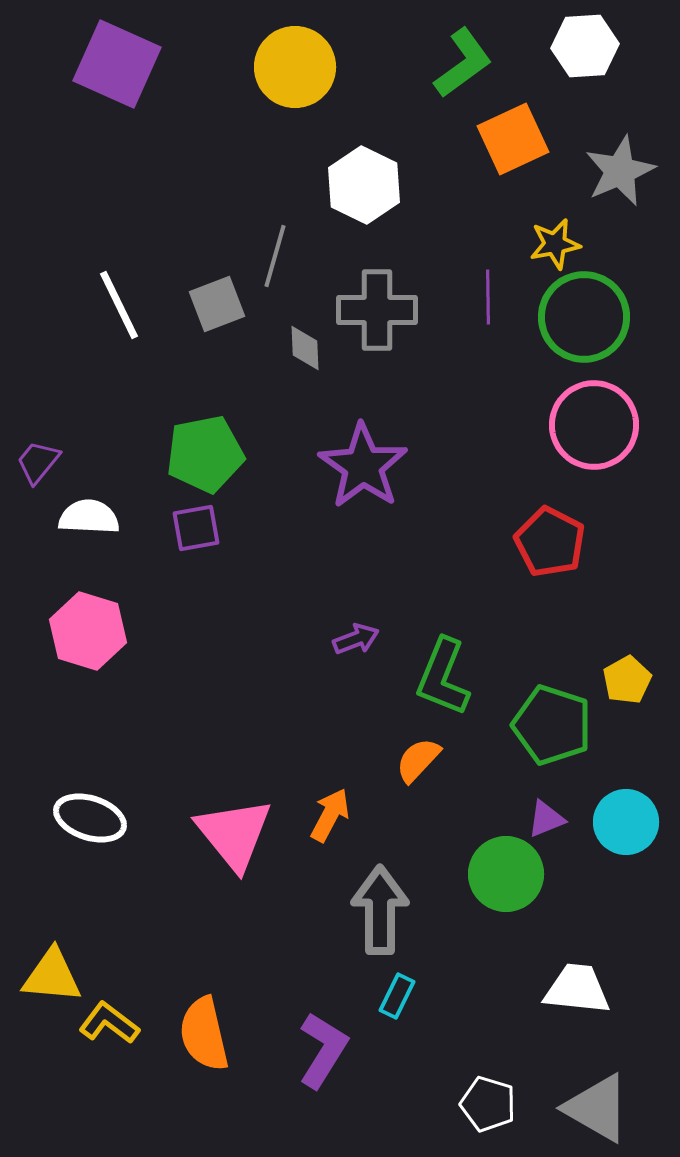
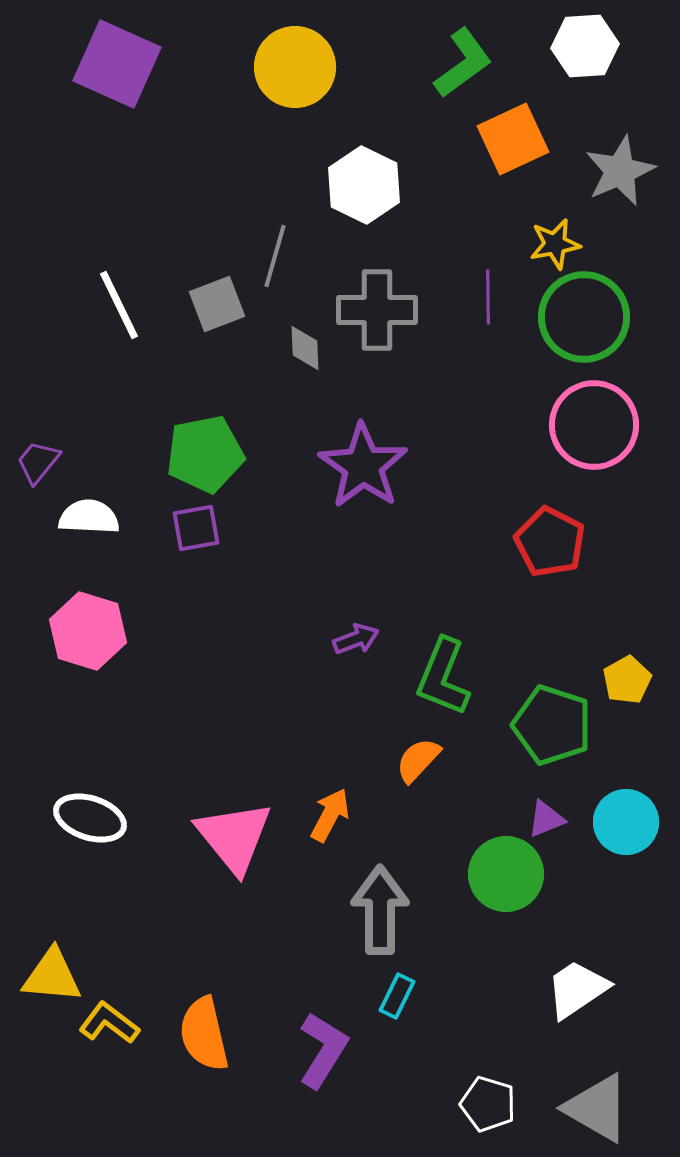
pink triangle at (234, 834): moved 3 px down
white trapezoid at (577, 989): rotated 40 degrees counterclockwise
